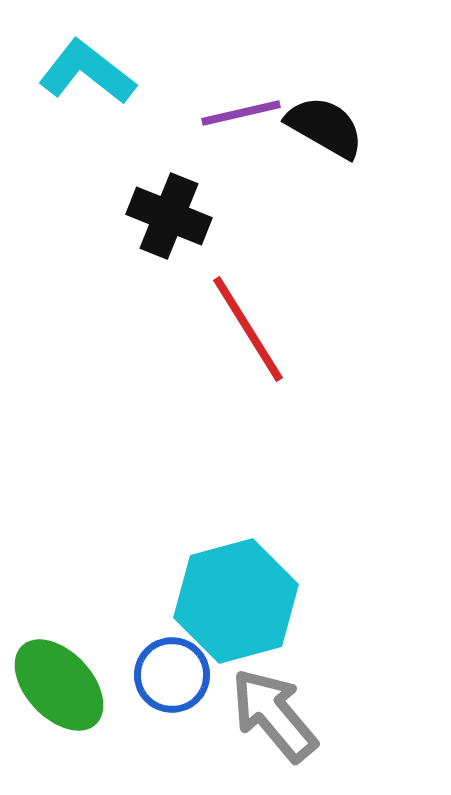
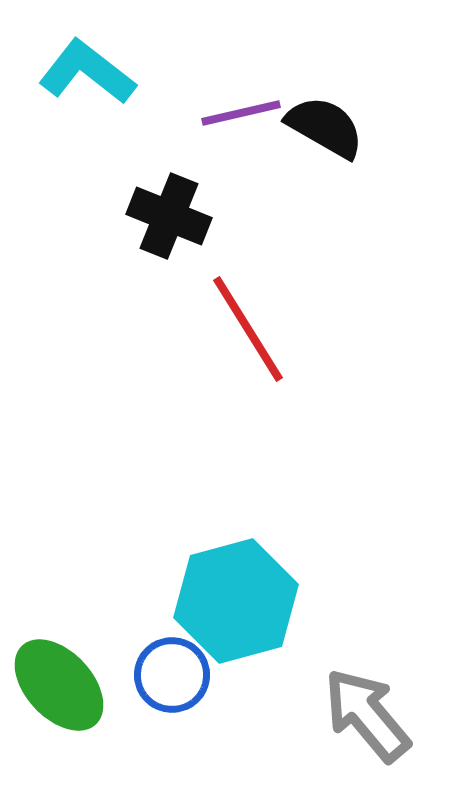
gray arrow: moved 93 px right
